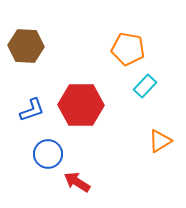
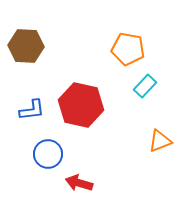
red hexagon: rotated 12 degrees clockwise
blue L-shape: rotated 12 degrees clockwise
orange triangle: rotated 10 degrees clockwise
red arrow: moved 2 px right, 1 px down; rotated 16 degrees counterclockwise
